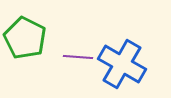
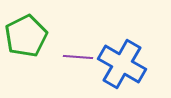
green pentagon: moved 1 px right, 2 px up; rotated 18 degrees clockwise
